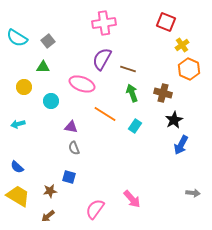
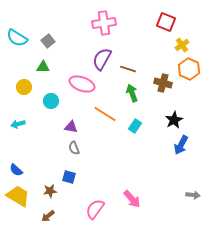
brown cross: moved 10 px up
blue semicircle: moved 1 px left, 3 px down
gray arrow: moved 2 px down
